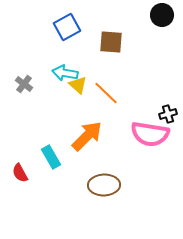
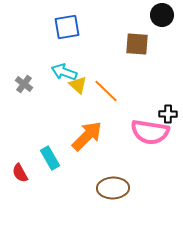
blue square: rotated 20 degrees clockwise
brown square: moved 26 px right, 2 px down
cyan arrow: moved 1 px left, 1 px up; rotated 10 degrees clockwise
orange line: moved 2 px up
black cross: rotated 18 degrees clockwise
pink semicircle: moved 2 px up
cyan rectangle: moved 1 px left, 1 px down
brown ellipse: moved 9 px right, 3 px down
